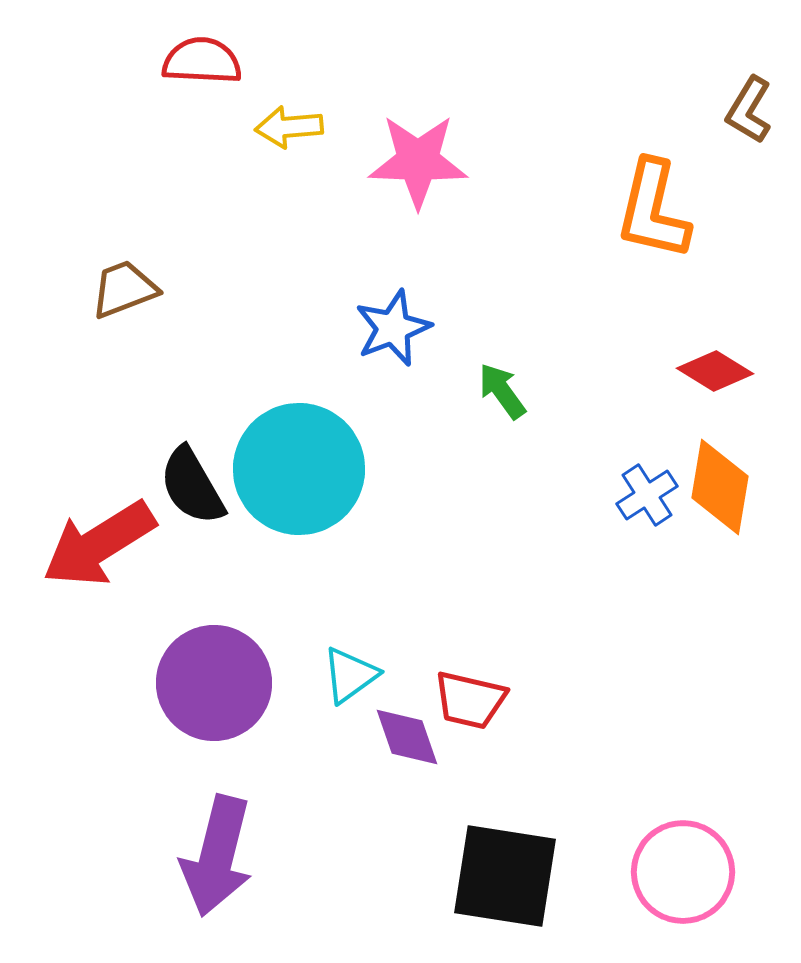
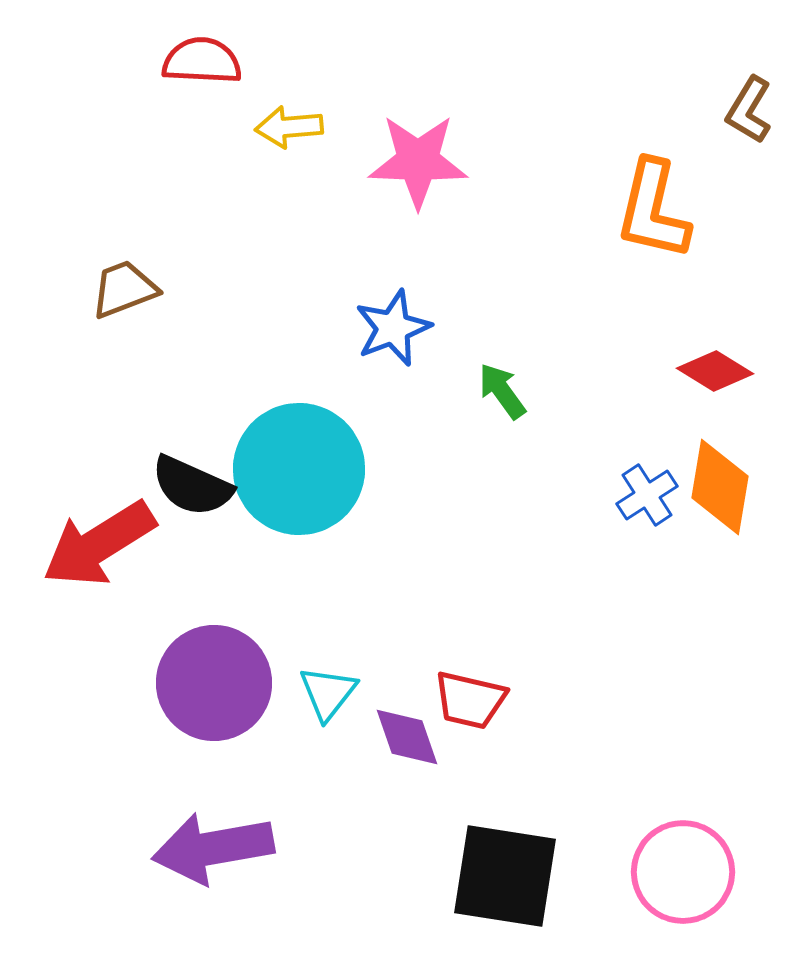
black semicircle: rotated 36 degrees counterclockwise
cyan triangle: moved 22 px left, 18 px down; rotated 16 degrees counterclockwise
purple arrow: moved 4 px left, 8 px up; rotated 66 degrees clockwise
